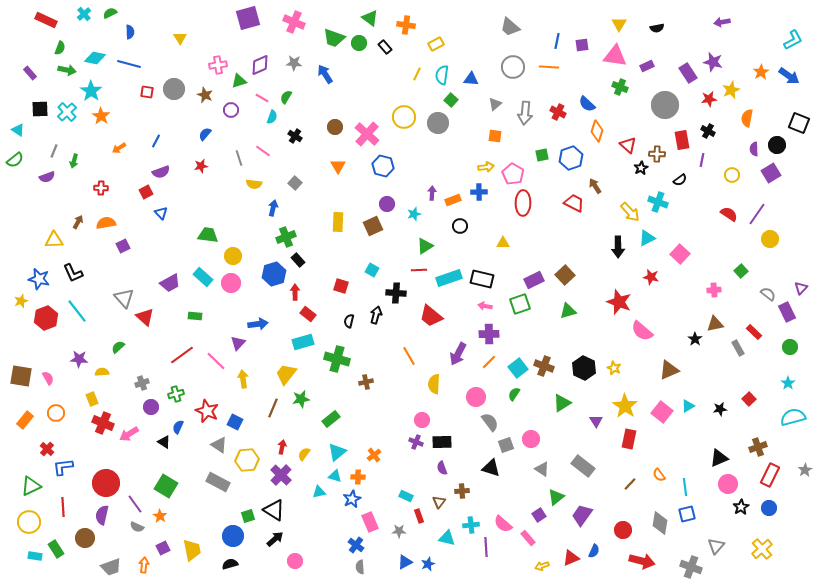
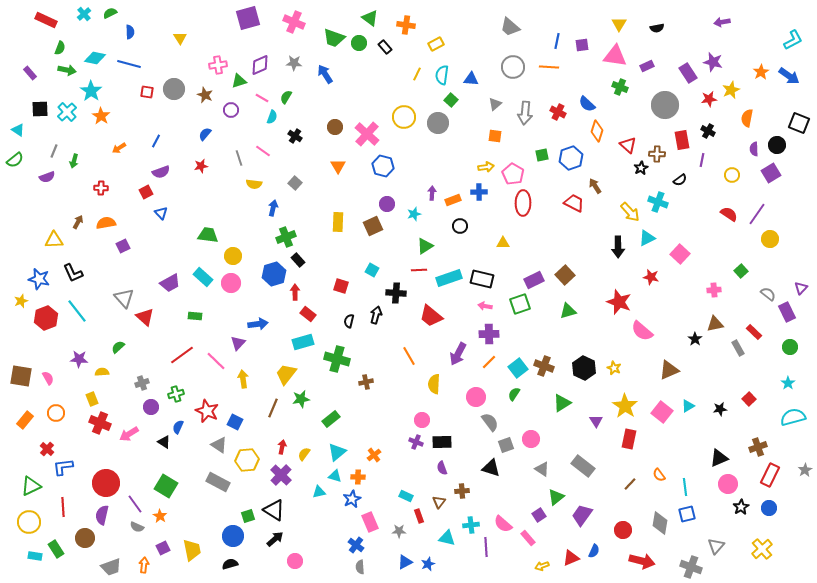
red cross at (103, 423): moved 3 px left
